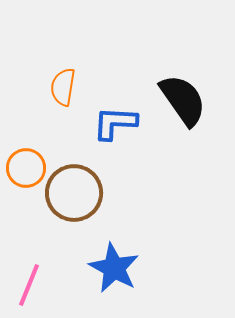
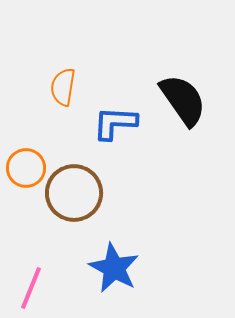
pink line: moved 2 px right, 3 px down
